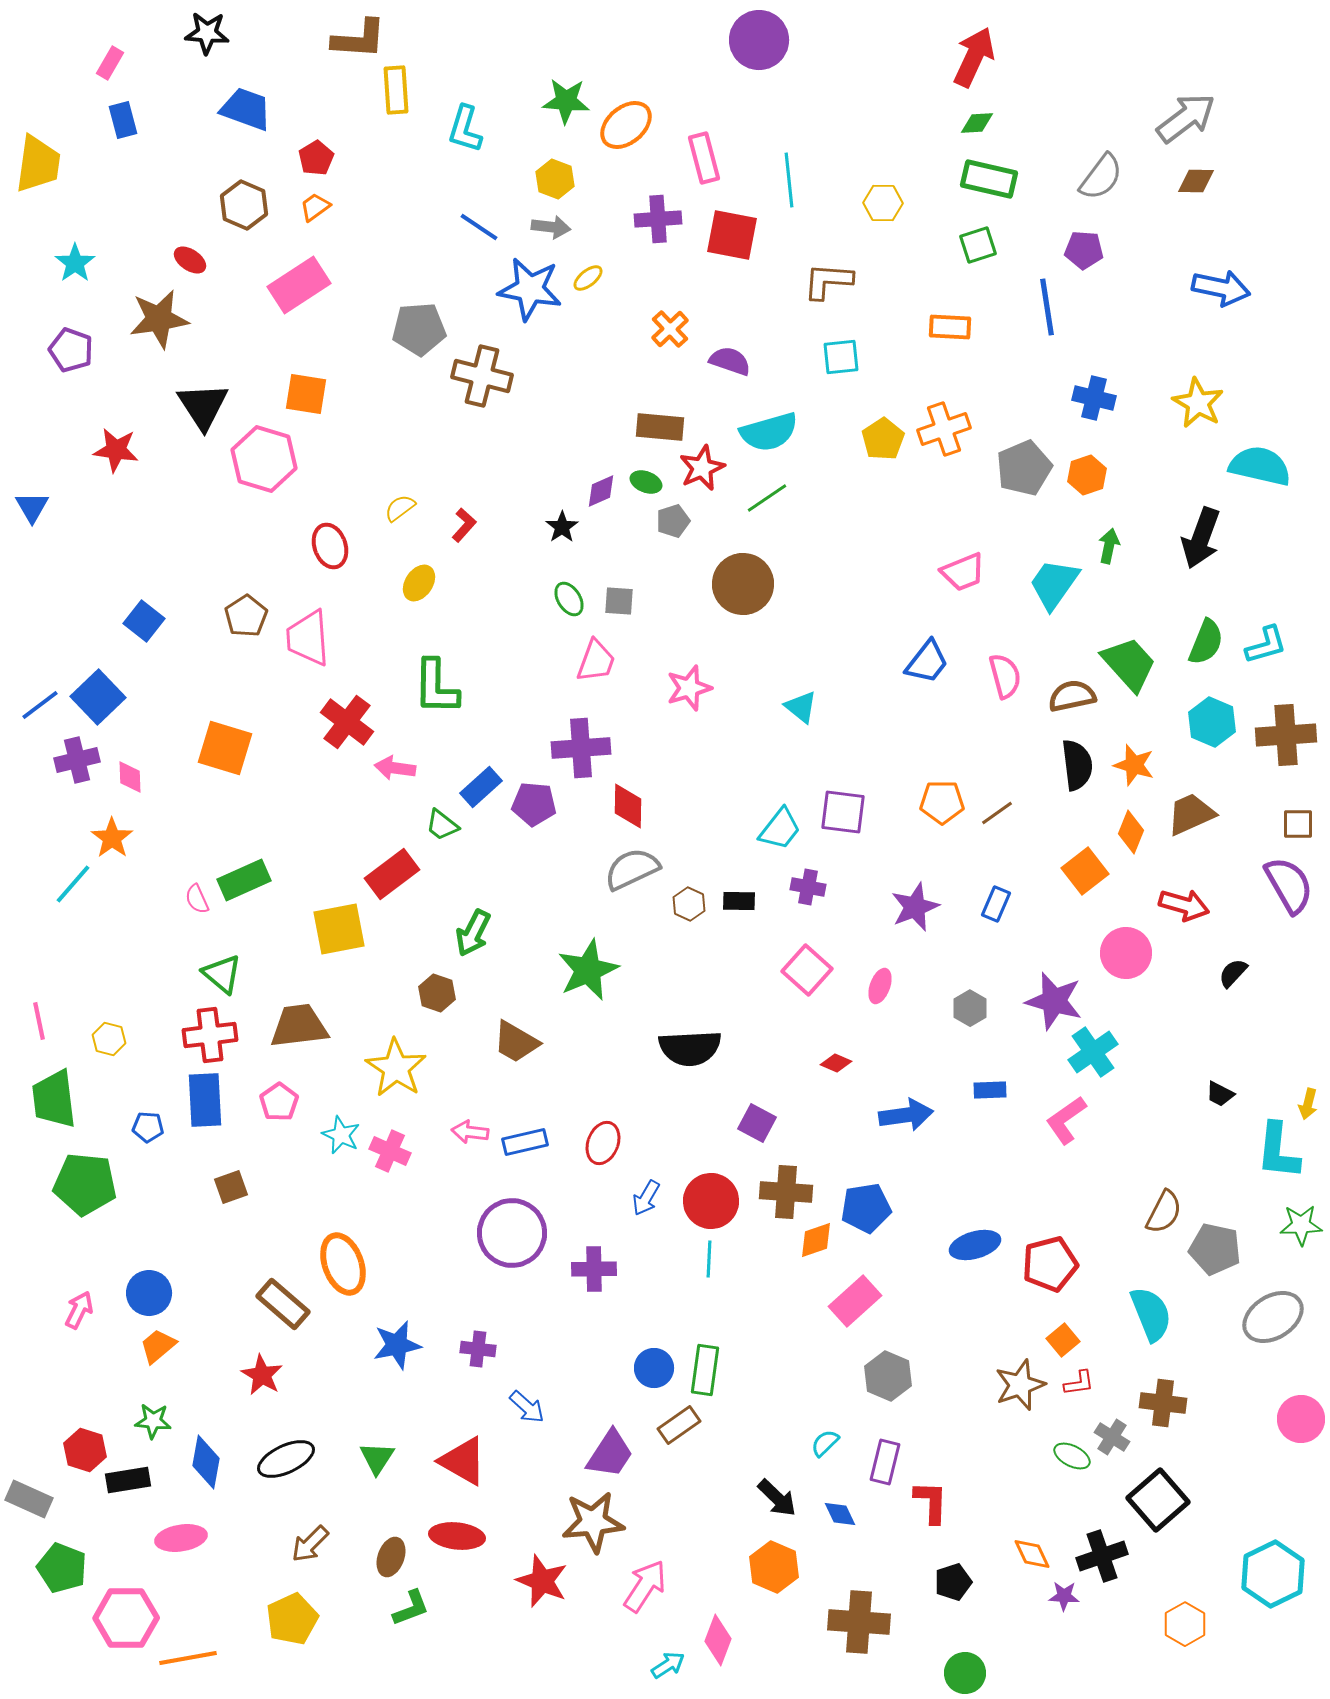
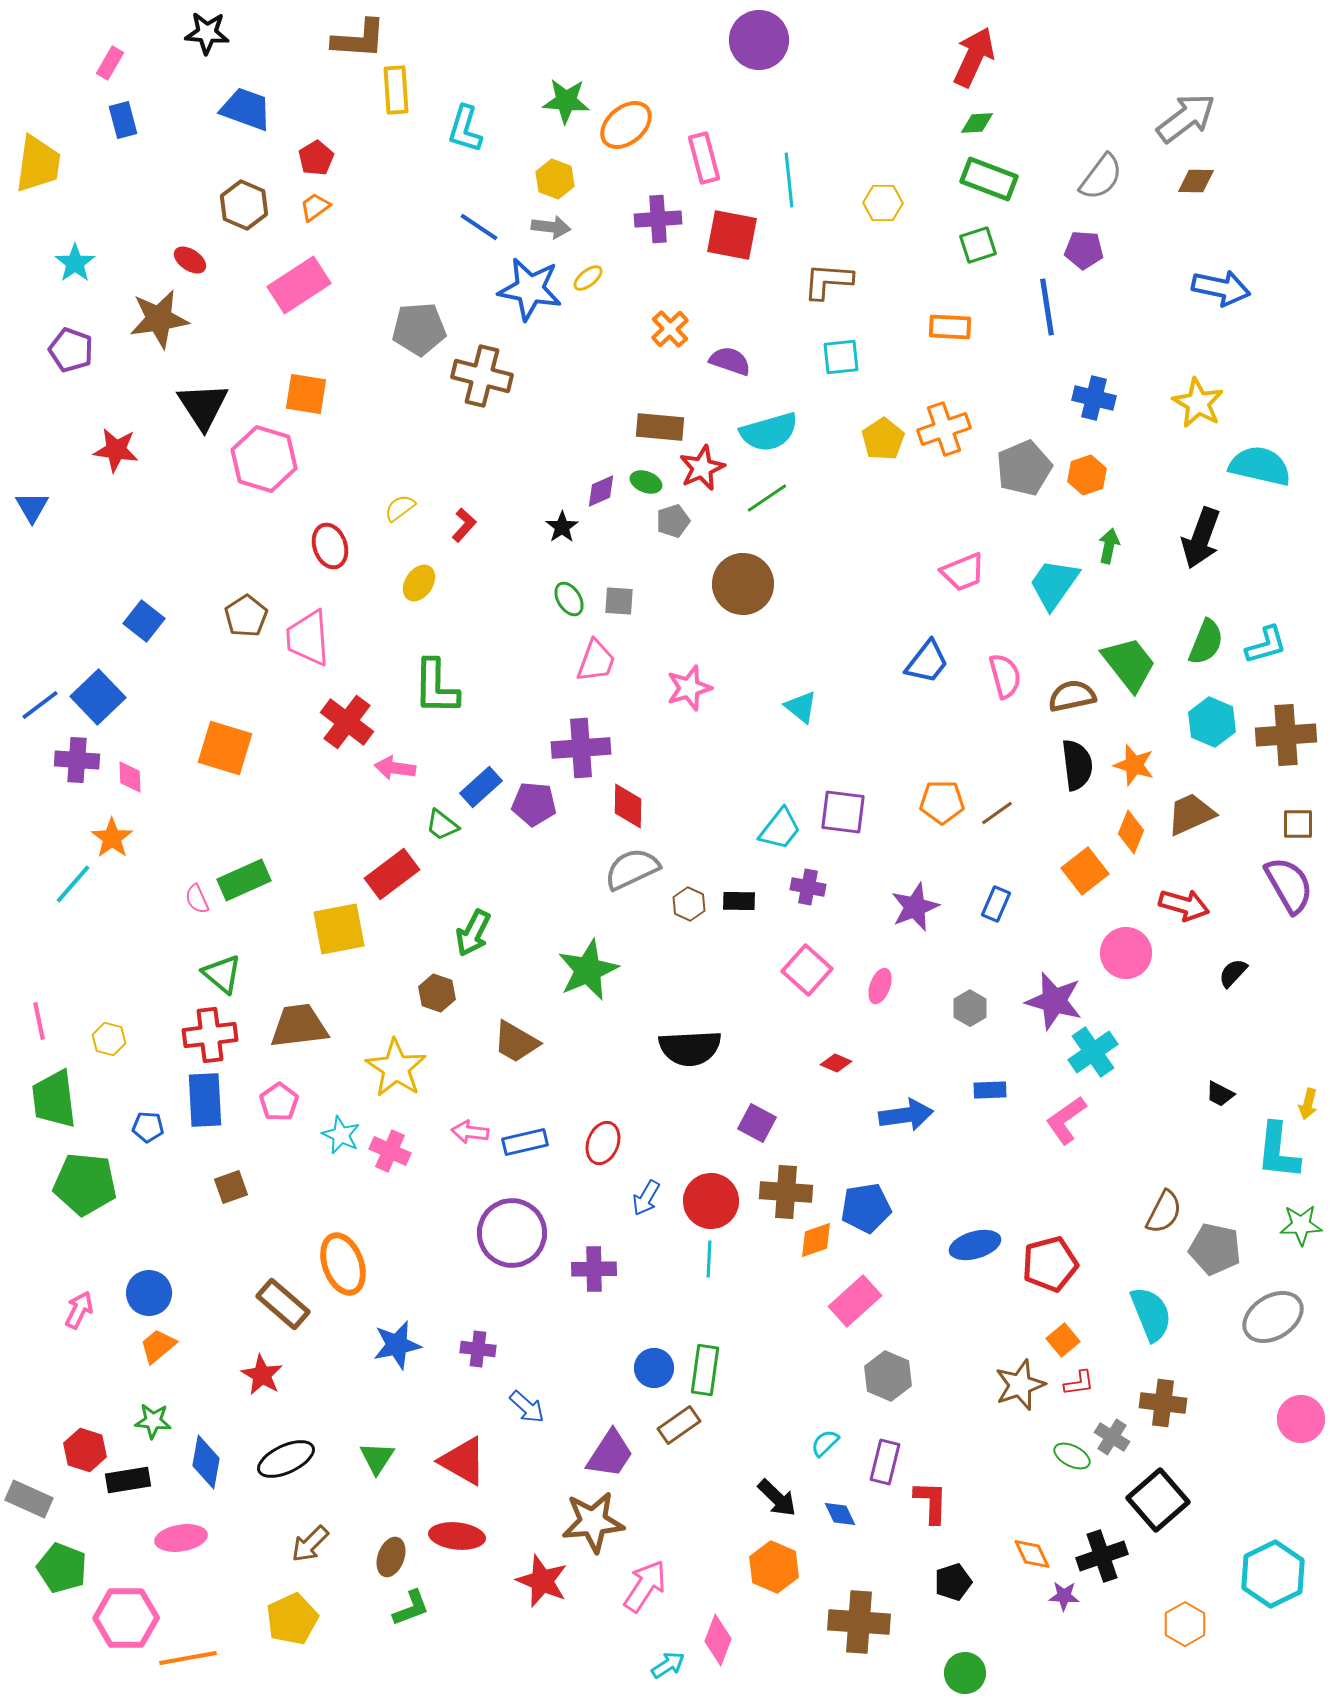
green rectangle at (989, 179): rotated 8 degrees clockwise
green trapezoid at (1129, 664): rotated 4 degrees clockwise
purple cross at (77, 760): rotated 18 degrees clockwise
